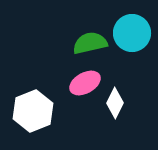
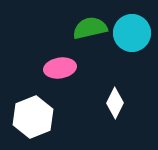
green semicircle: moved 15 px up
pink ellipse: moved 25 px left, 15 px up; rotated 20 degrees clockwise
white hexagon: moved 6 px down
